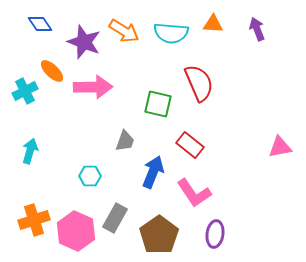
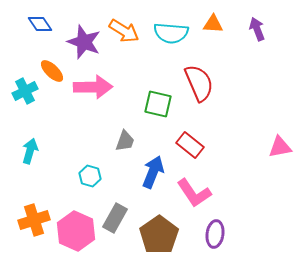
cyan hexagon: rotated 15 degrees clockwise
